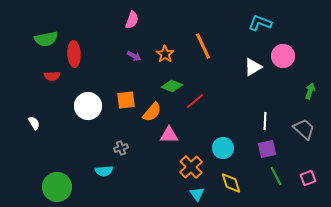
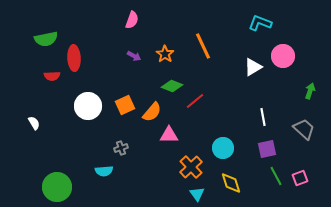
red ellipse: moved 4 px down
orange square: moved 1 px left, 5 px down; rotated 18 degrees counterclockwise
white line: moved 2 px left, 4 px up; rotated 12 degrees counterclockwise
pink square: moved 8 px left
